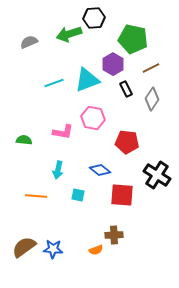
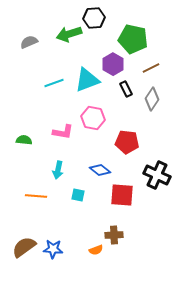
black cross: rotated 8 degrees counterclockwise
